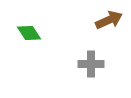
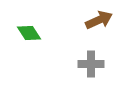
brown arrow: moved 10 px left
